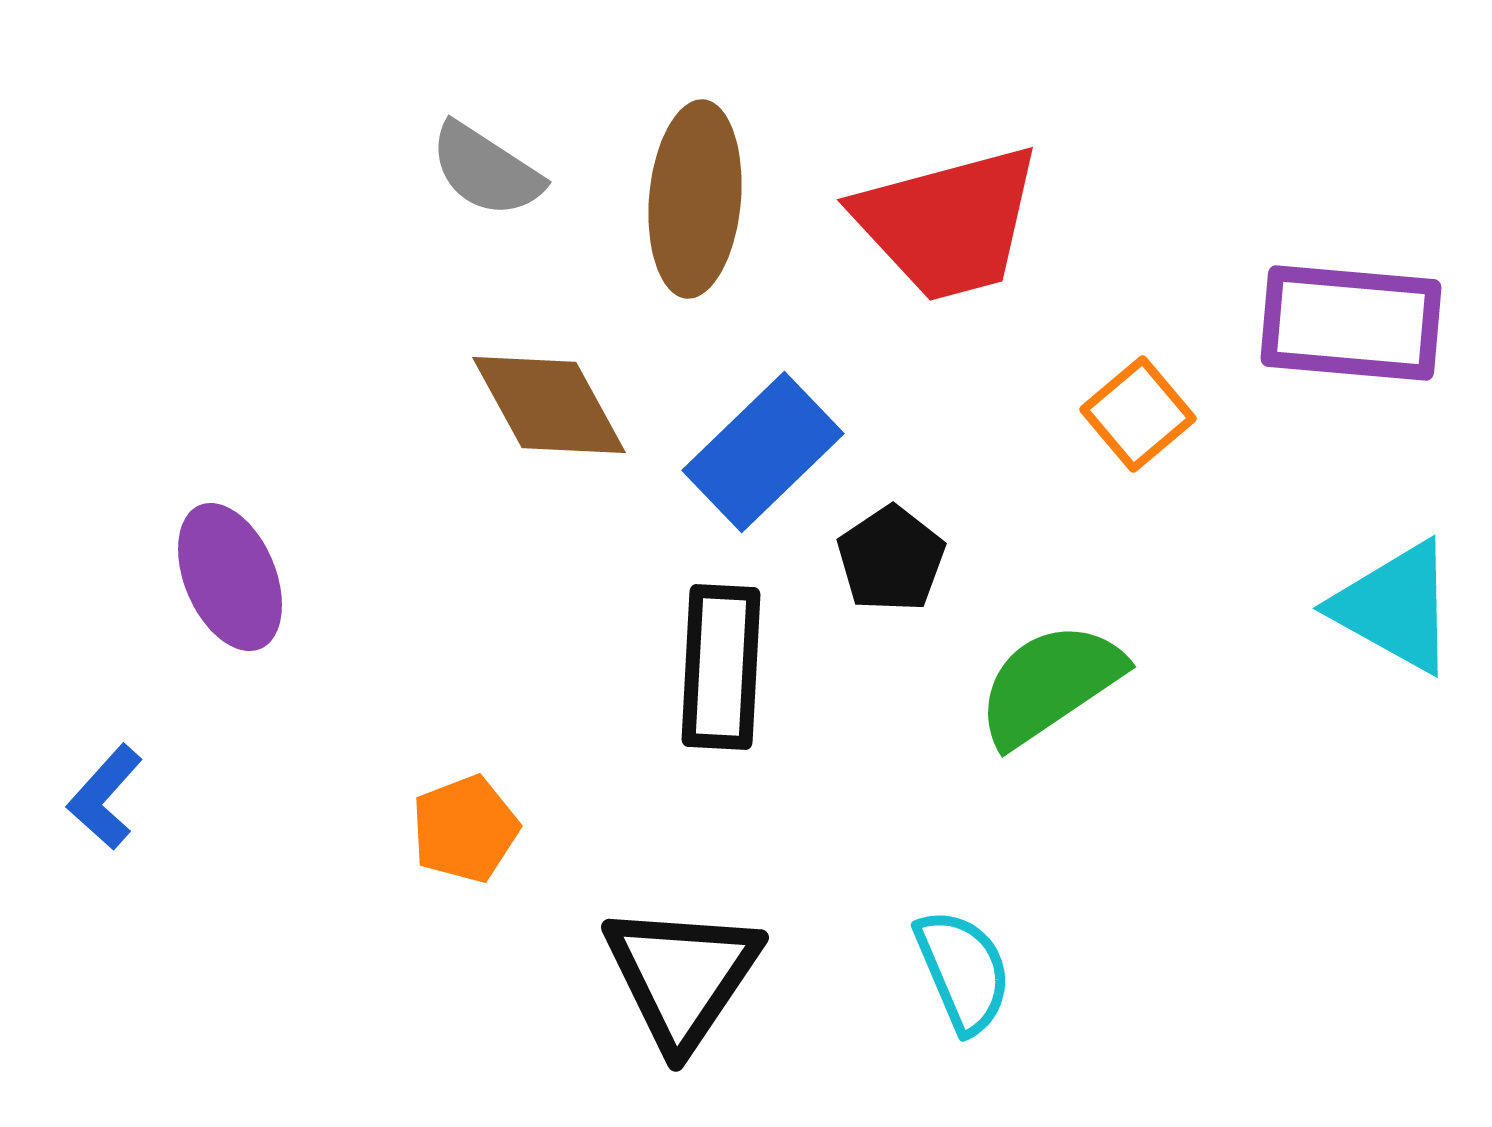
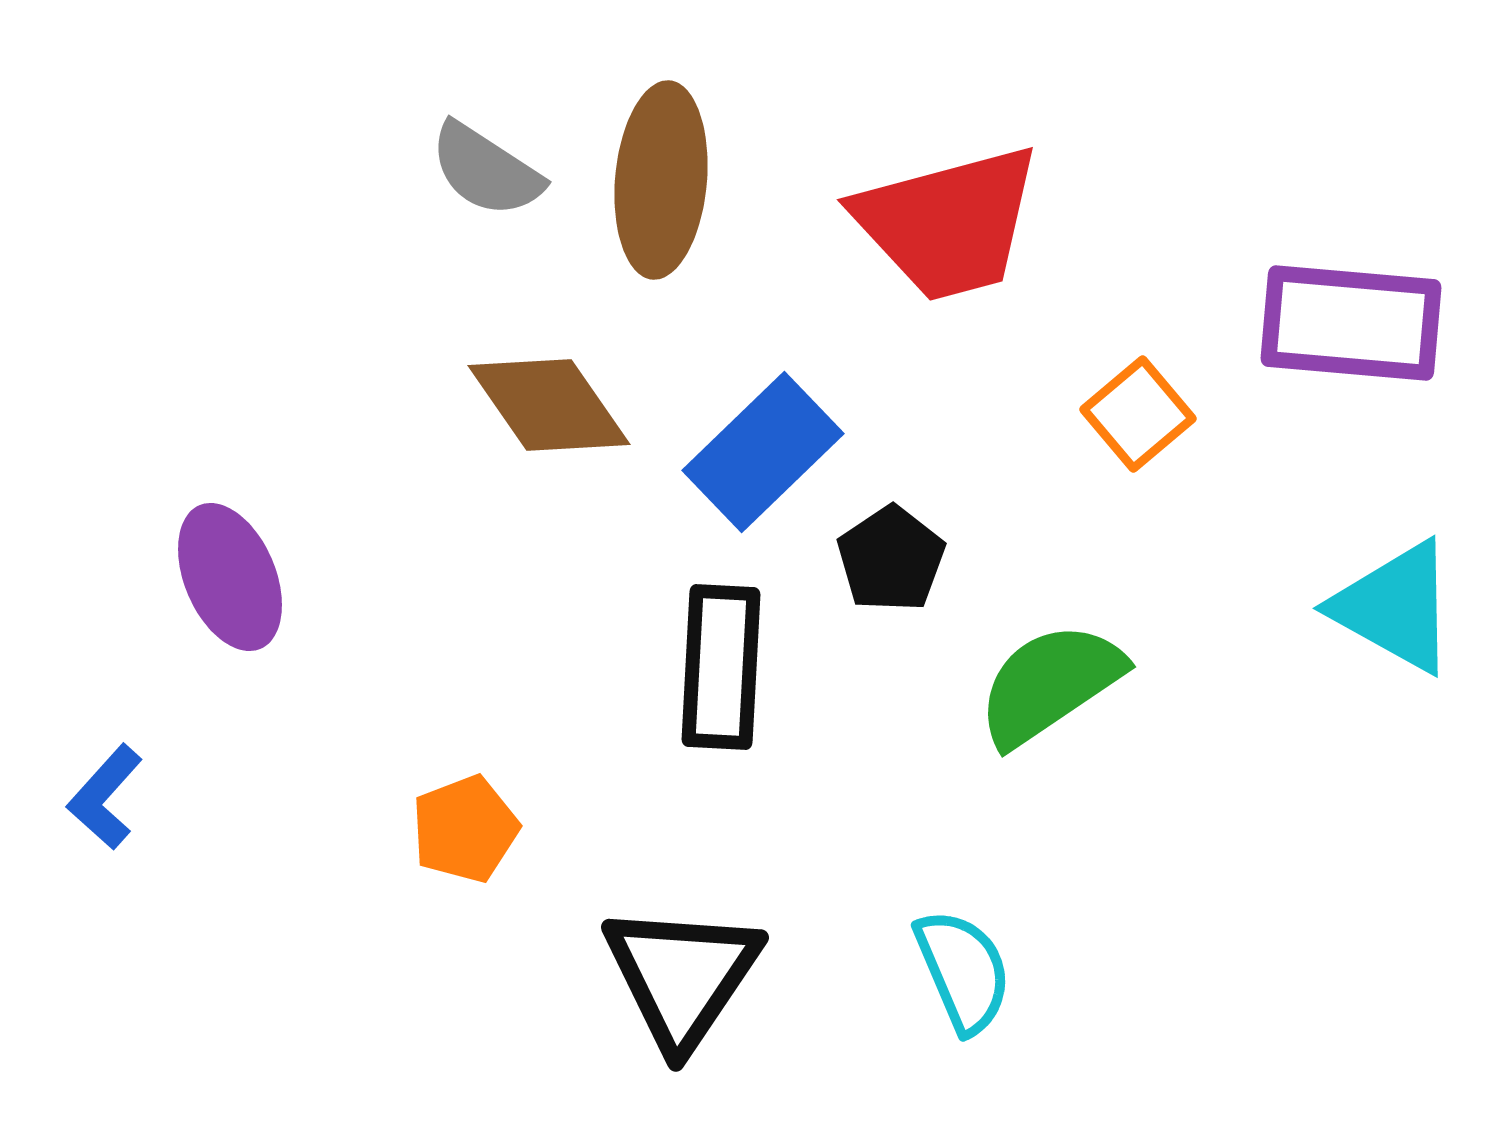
brown ellipse: moved 34 px left, 19 px up
brown diamond: rotated 6 degrees counterclockwise
